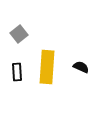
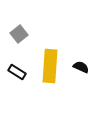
yellow rectangle: moved 3 px right, 1 px up
black rectangle: rotated 54 degrees counterclockwise
